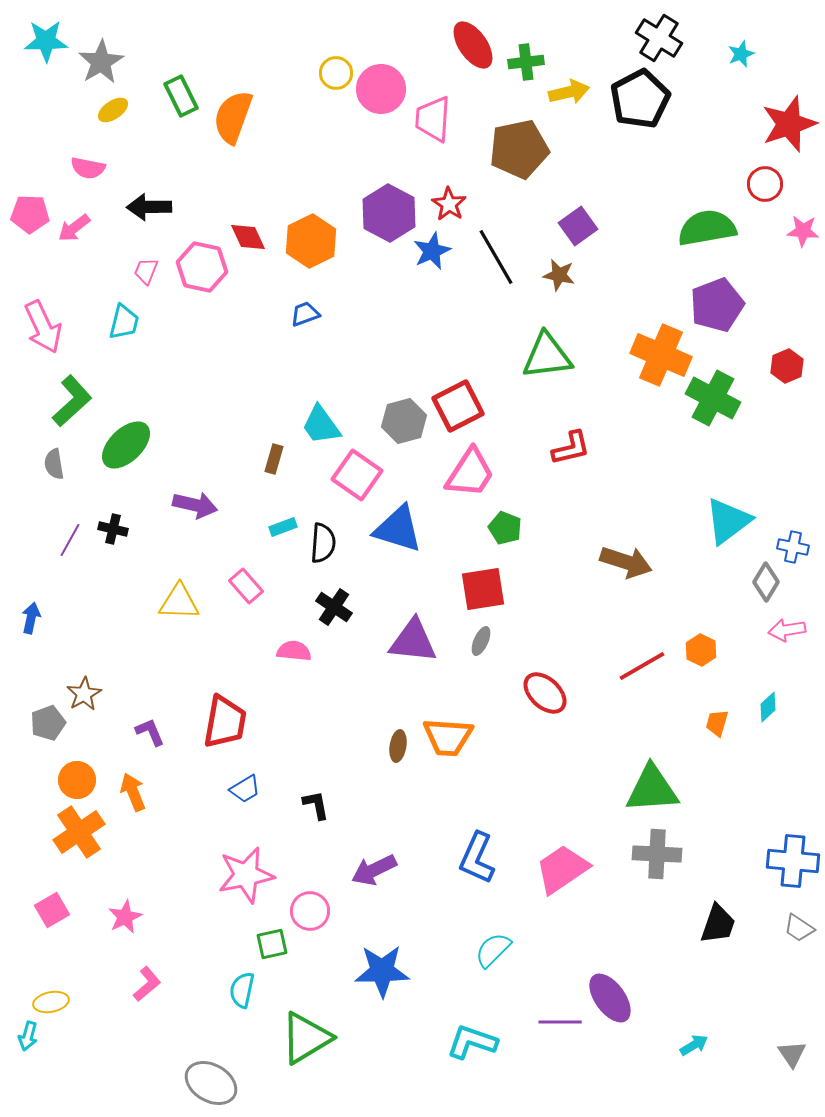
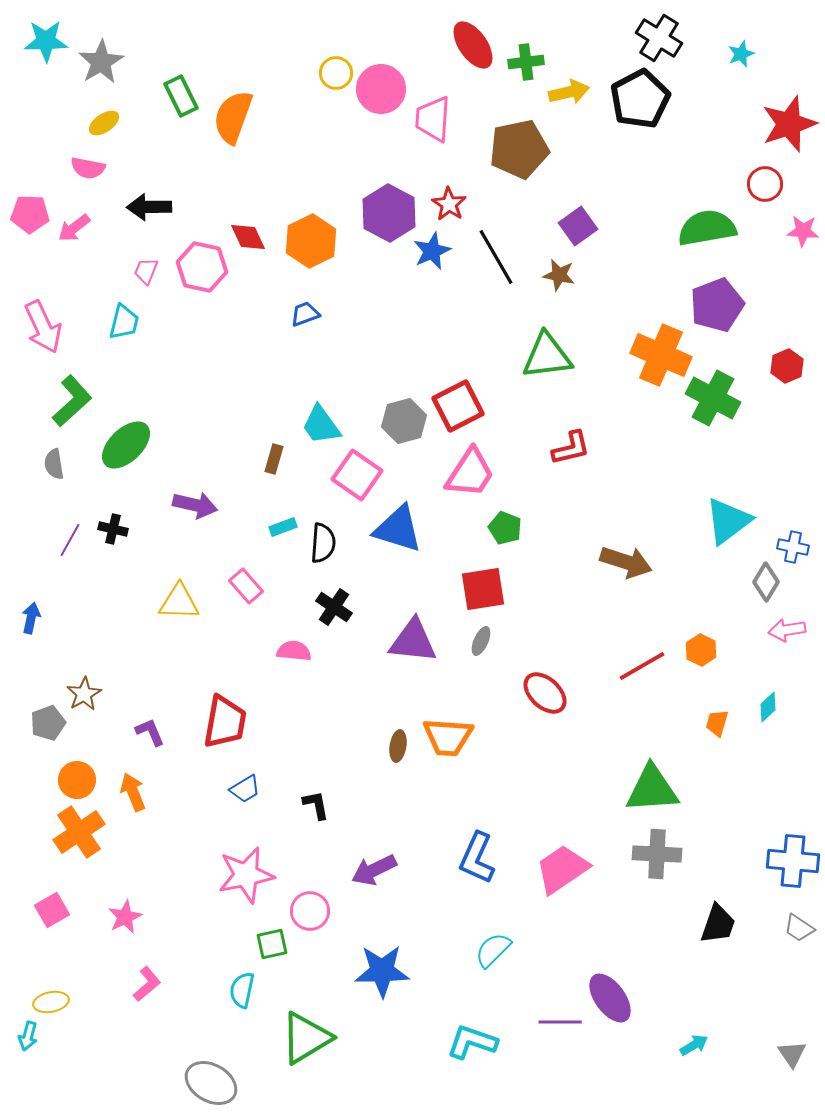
yellow ellipse at (113, 110): moved 9 px left, 13 px down
